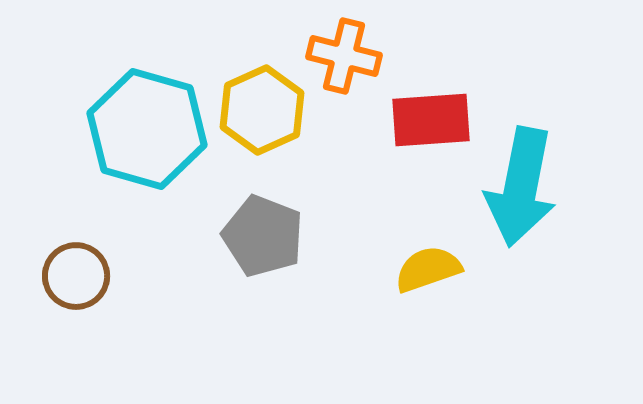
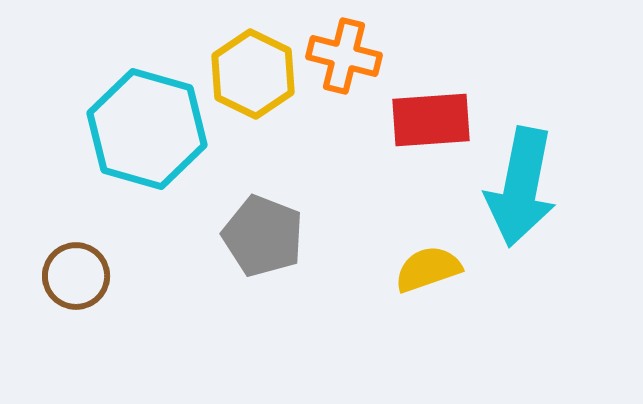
yellow hexagon: moved 9 px left, 36 px up; rotated 10 degrees counterclockwise
